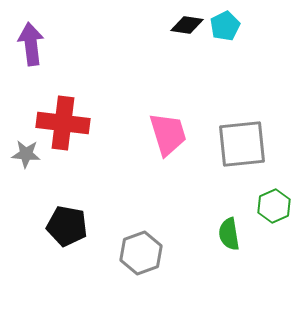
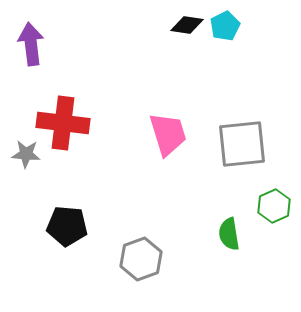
black pentagon: rotated 6 degrees counterclockwise
gray hexagon: moved 6 px down
